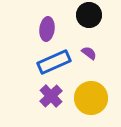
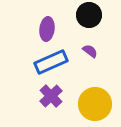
purple semicircle: moved 1 px right, 2 px up
blue rectangle: moved 3 px left
yellow circle: moved 4 px right, 6 px down
